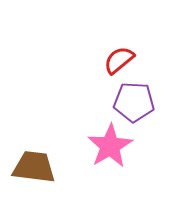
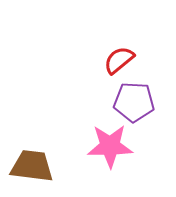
pink star: rotated 30 degrees clockwise
brown trapezoid: moved 2 px left, 1 px up
